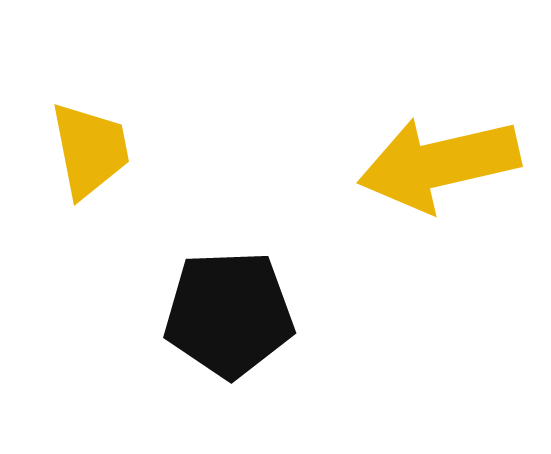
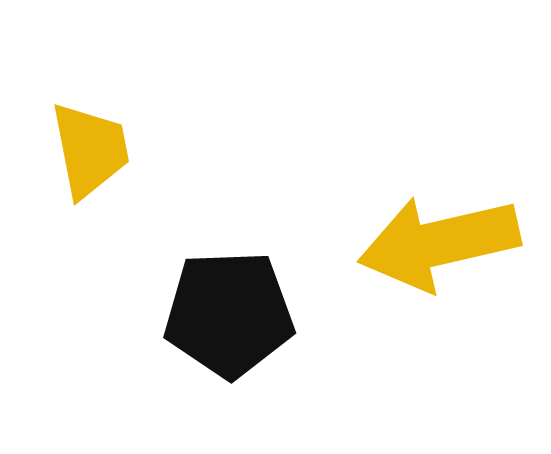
yellow arrow: moved 79 px down
